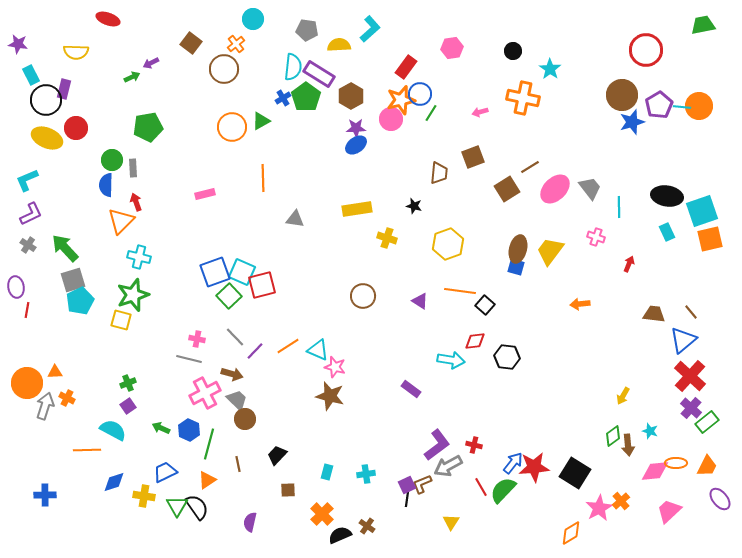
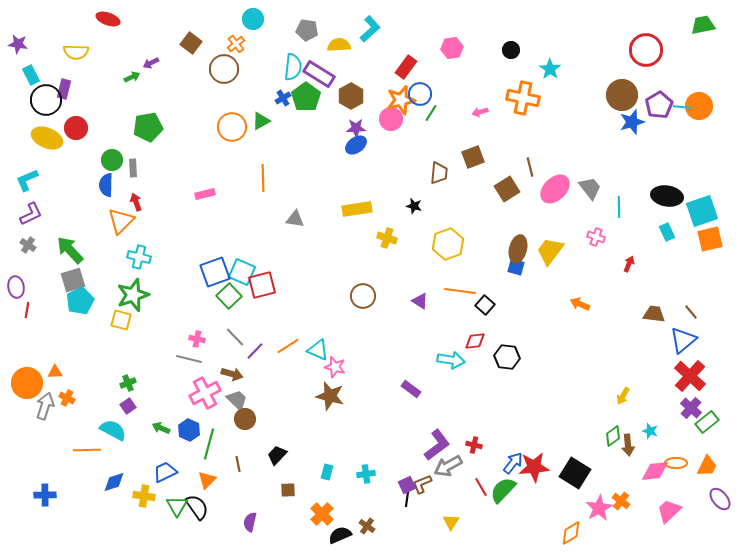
black circle at (513, 51): moved 2 px left, 1 px up
brown line at (530, 167): rotated 72 degrees counterclockwise
green arrow at (65, 248): moved 5 px right, 2 px down
orange arrow at (580, 304): rotated 30 degrees clockwise
orange triangle at (207, 480): rotated 12 degrees counterclockwise
orange cross at (621, 501): rotated 12 degrees counterclockwise
